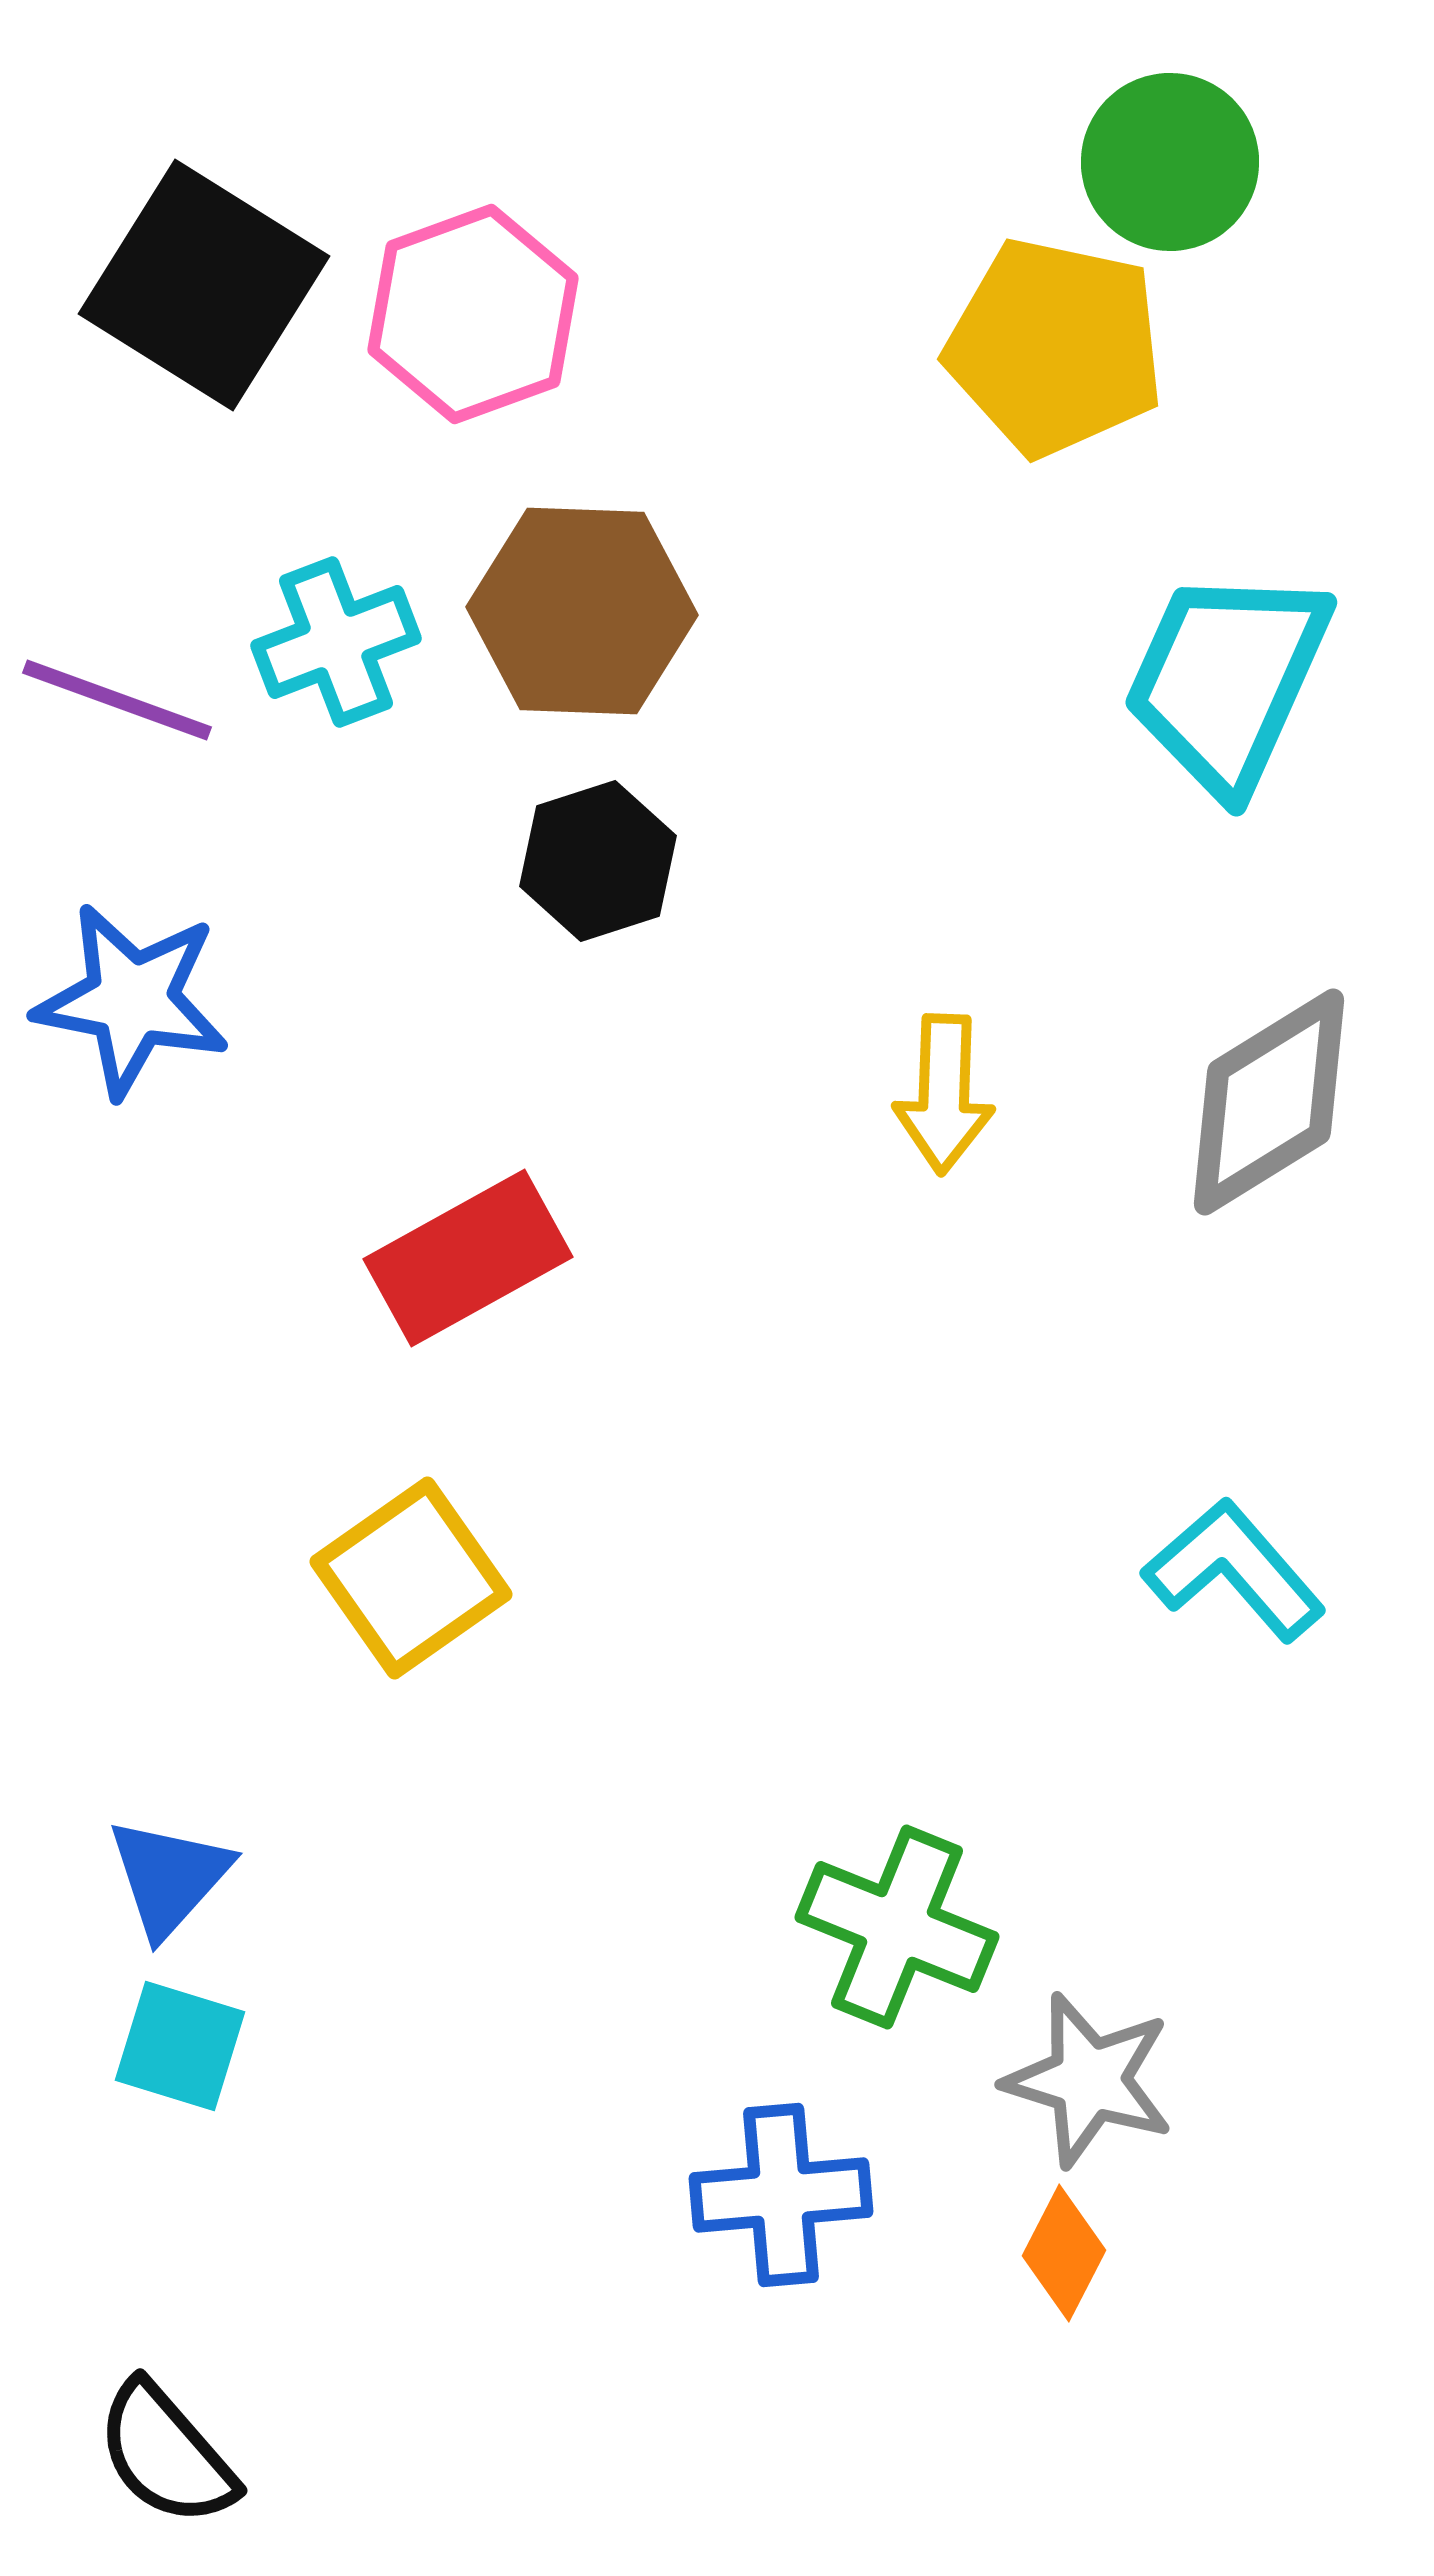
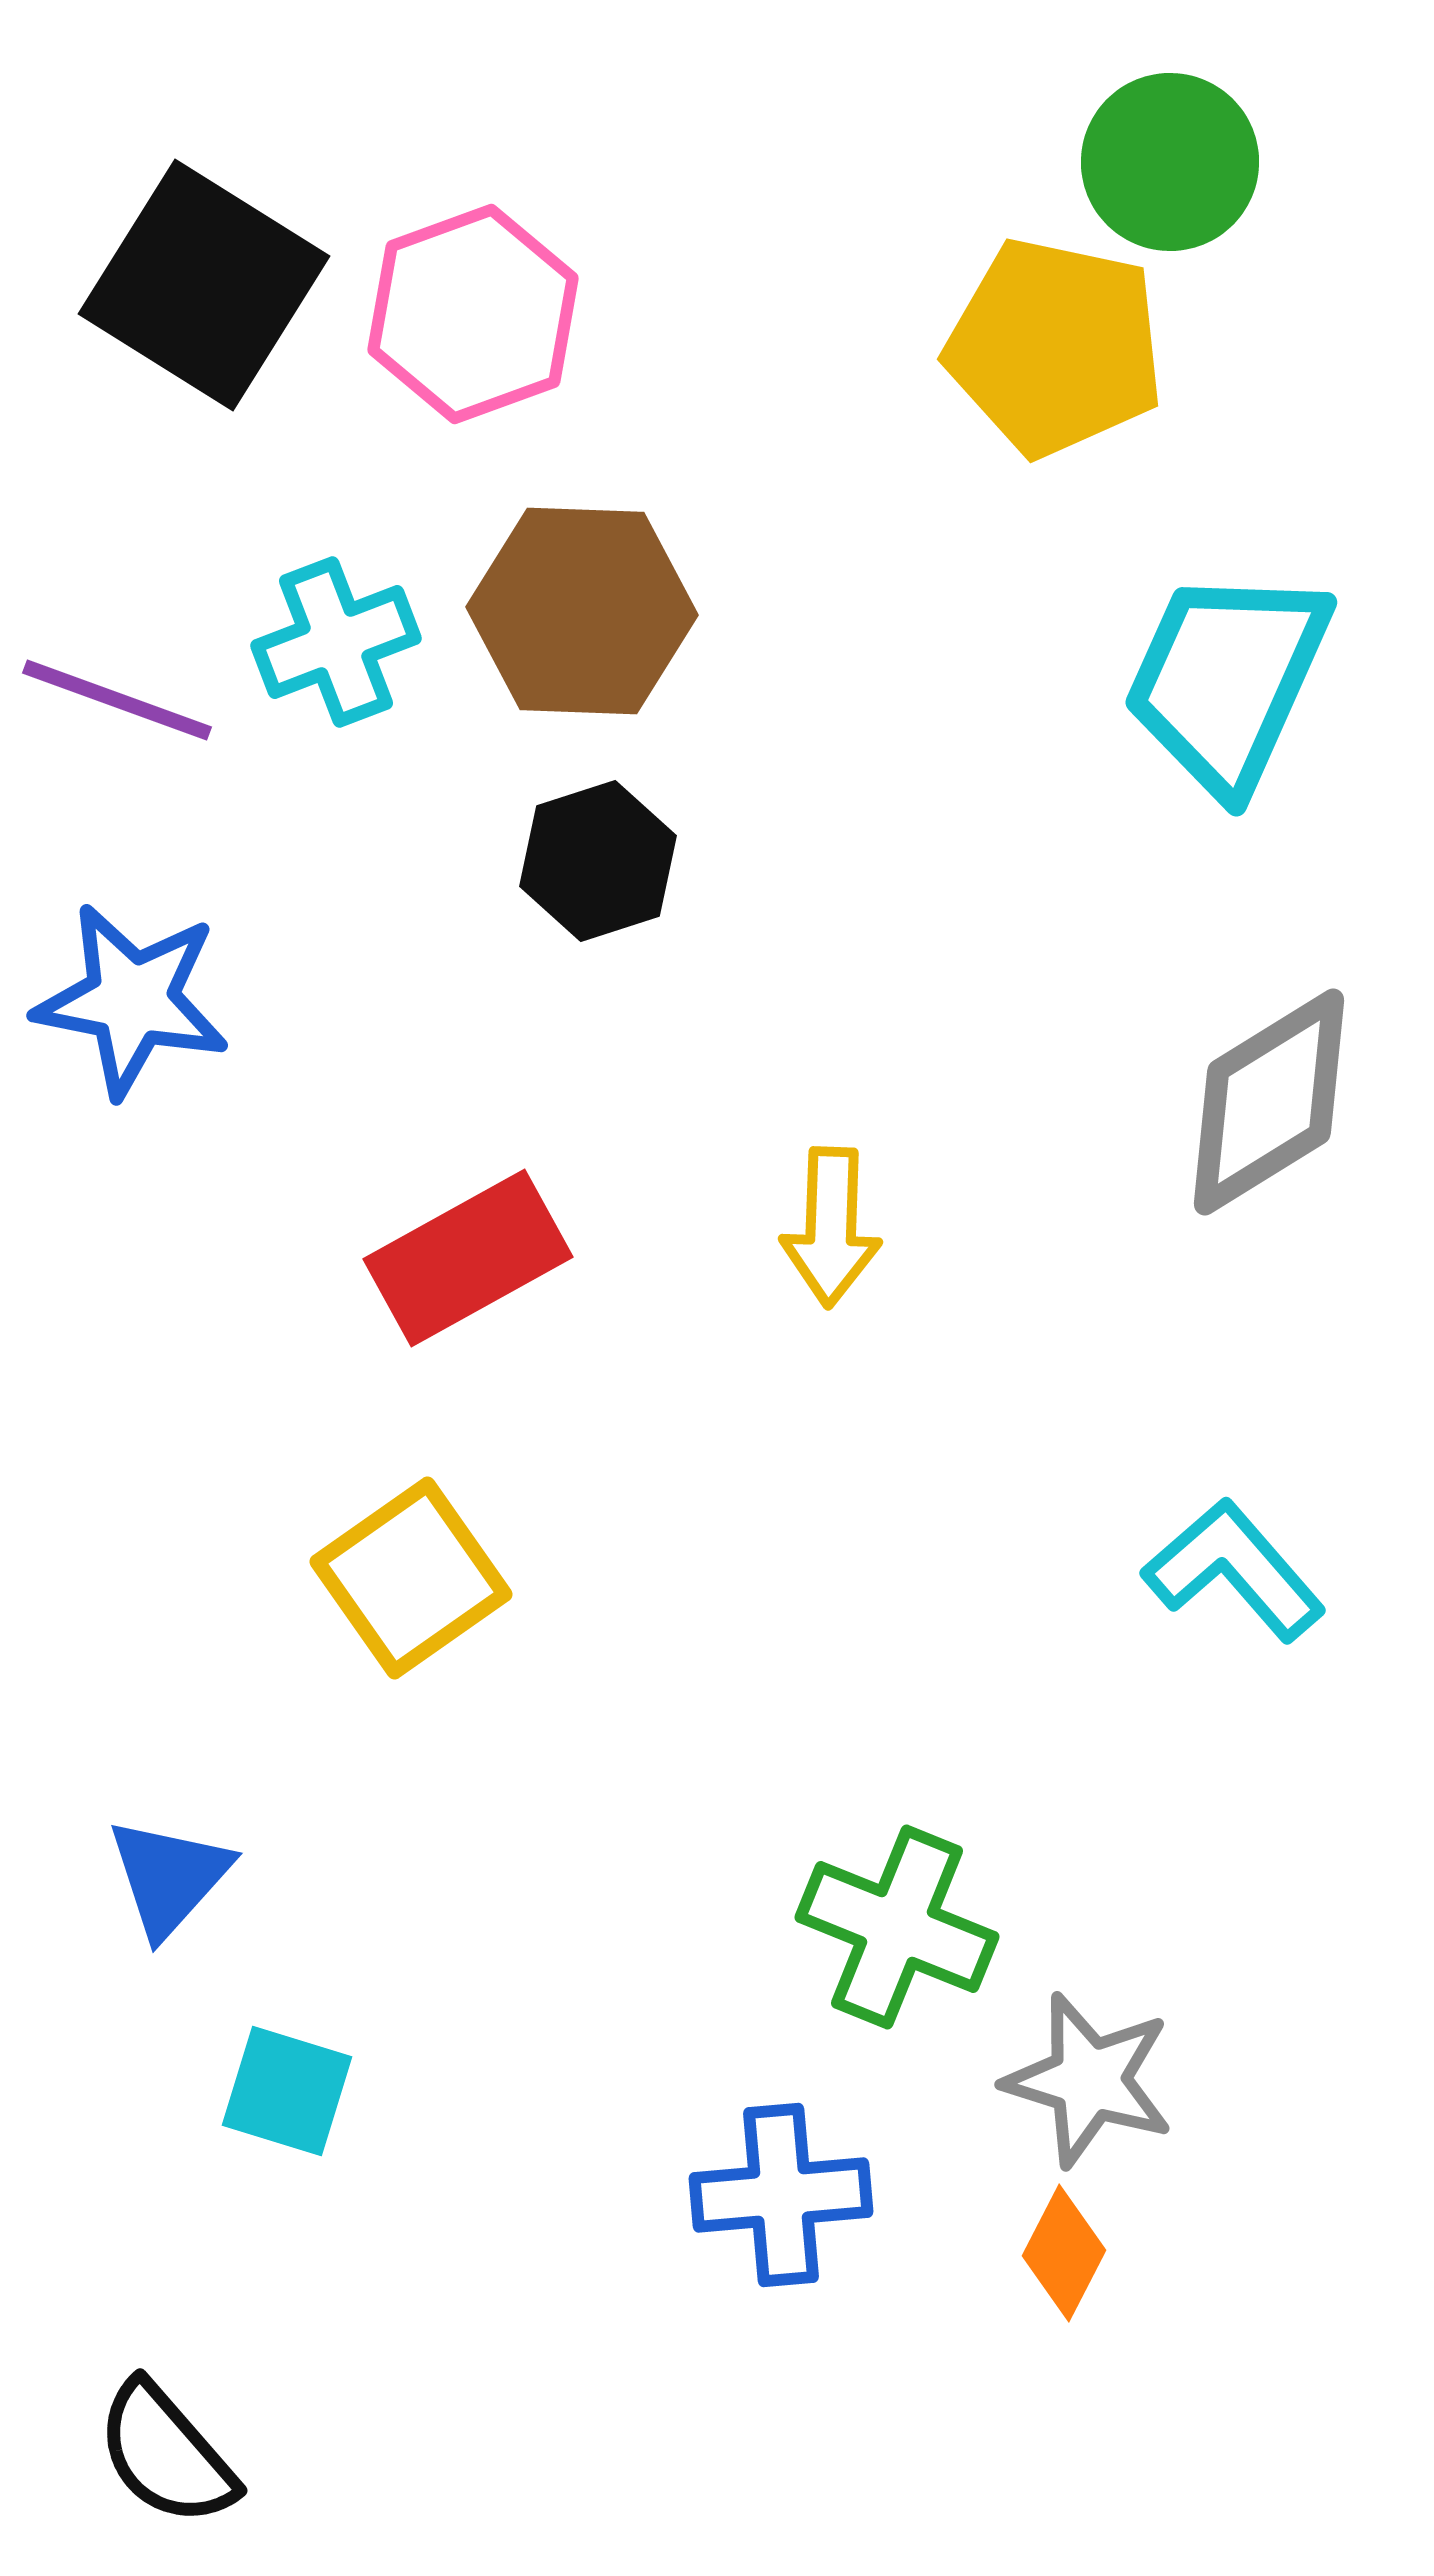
yellow arrow: moved 113 px left, 133 px down
cyan square: moved 107 px right, 45 px down
